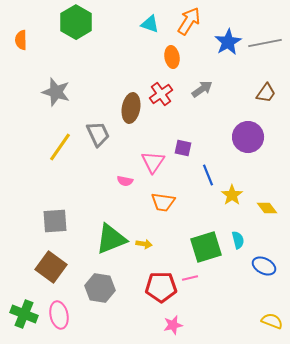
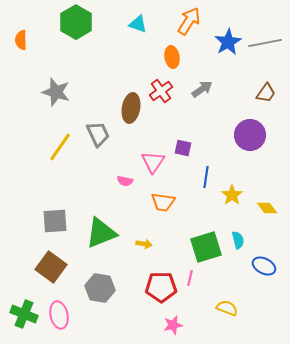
cyan triangle: moved 12 px left
red cross: moved 3 px up
purple circle: moved 2 px right, 2 px up
blue line: moved 2 px left, 2 px down; rotated 30 degrees clockwise
green triangle: moved 10 px left, 6 px up
pink line: rotated 63 degrees counterclockwise
yellow semicircle: moved 45 px left, 13 px up
